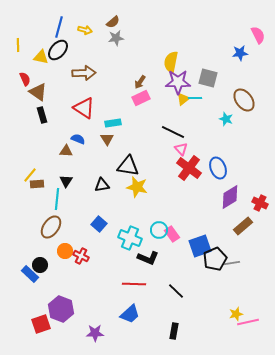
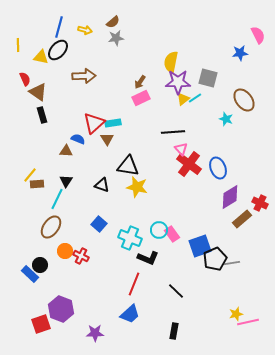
brown arrow at (84, 73): moved 3 px down
cyan line at (195, 98): rotated 32 degrees counterclockwise
red triangle at (84, 108): moved 10 px right, 15 px down; rotated 45 degrees clockwise
black line at (173, 132): rotated 30 degrees counterclockwise
red cross at (189, 168): moved 4 px up
black triangle at (102, 185): rotated 28 degrees clockwise
cyan line at (57, 199): rotated 20 degrees clockwise
brown rectangle at (243, 226): moved 1 px left, 7 px up
red line at (134, 284): rotated 70 degrees counterclockwise
